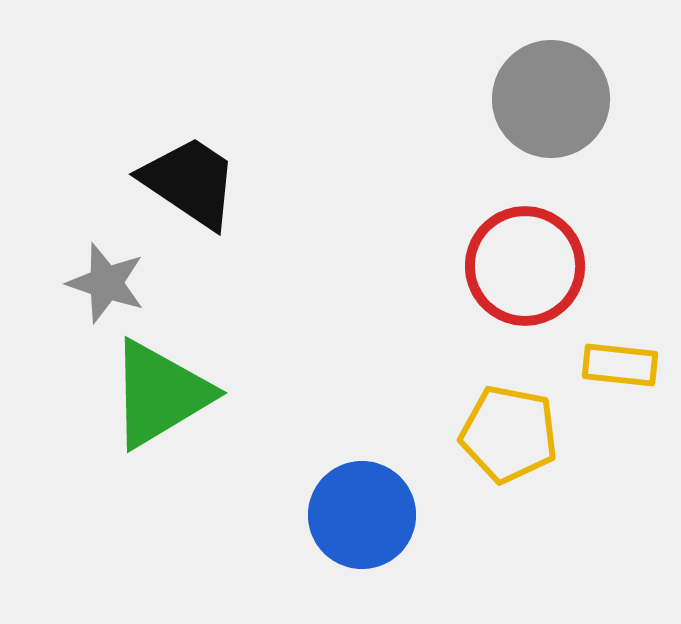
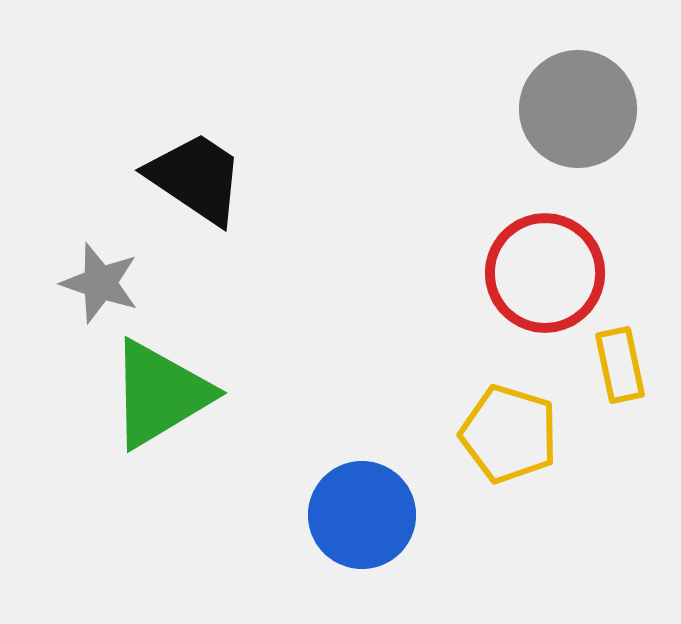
gray circle: moved 27 px right, 10 px down
black trapezoid: moved 6 px right, 4 px up
red circle: moved 20 px right, 7 px down
gray star: moved 6 px left
yellow rectangle: rotated 72 degrees clockwise
yellow pentagon: rotated 6 degrees clockwise
